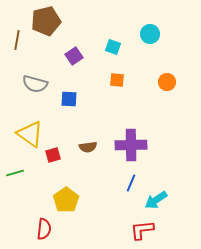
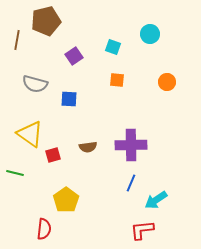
green line: rotated 30 degrees clockwise
